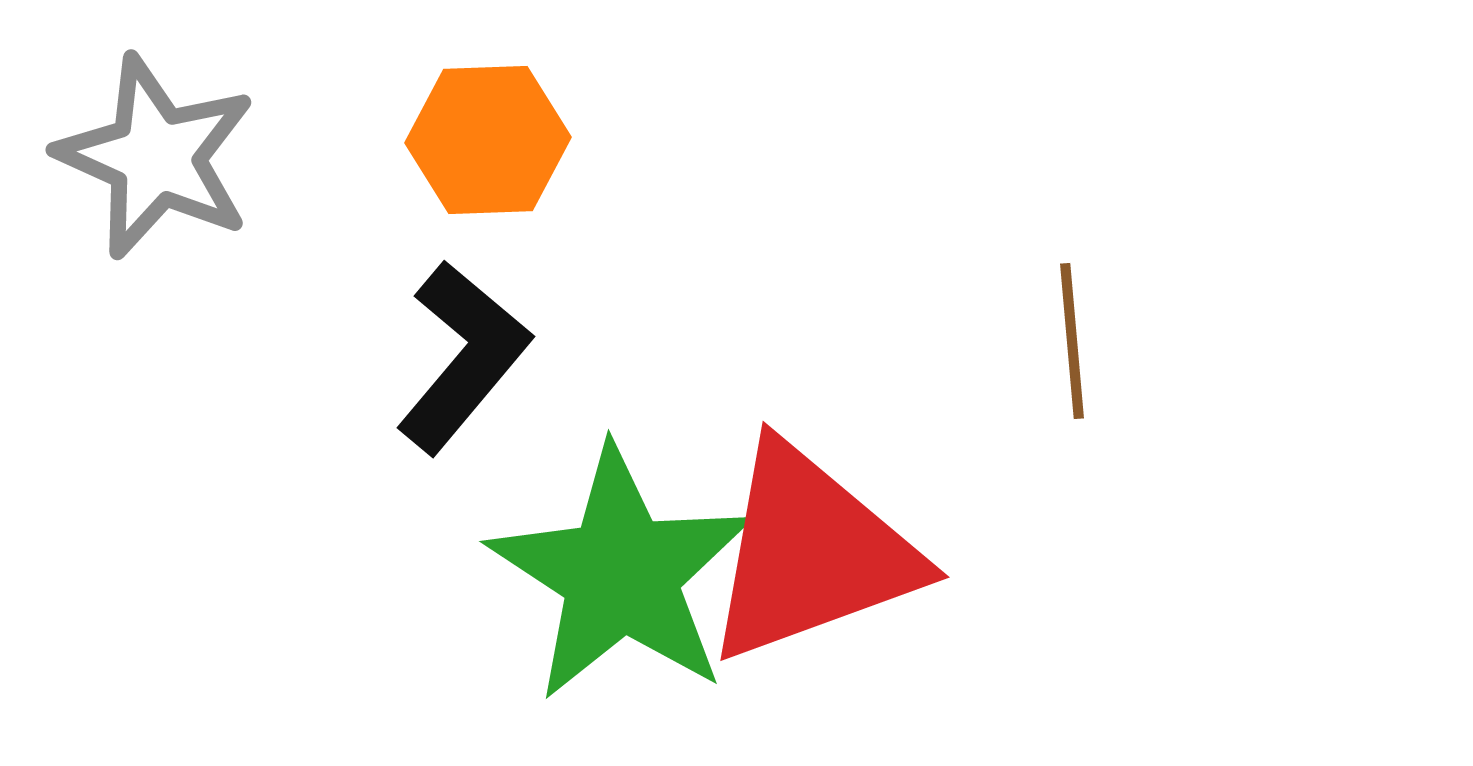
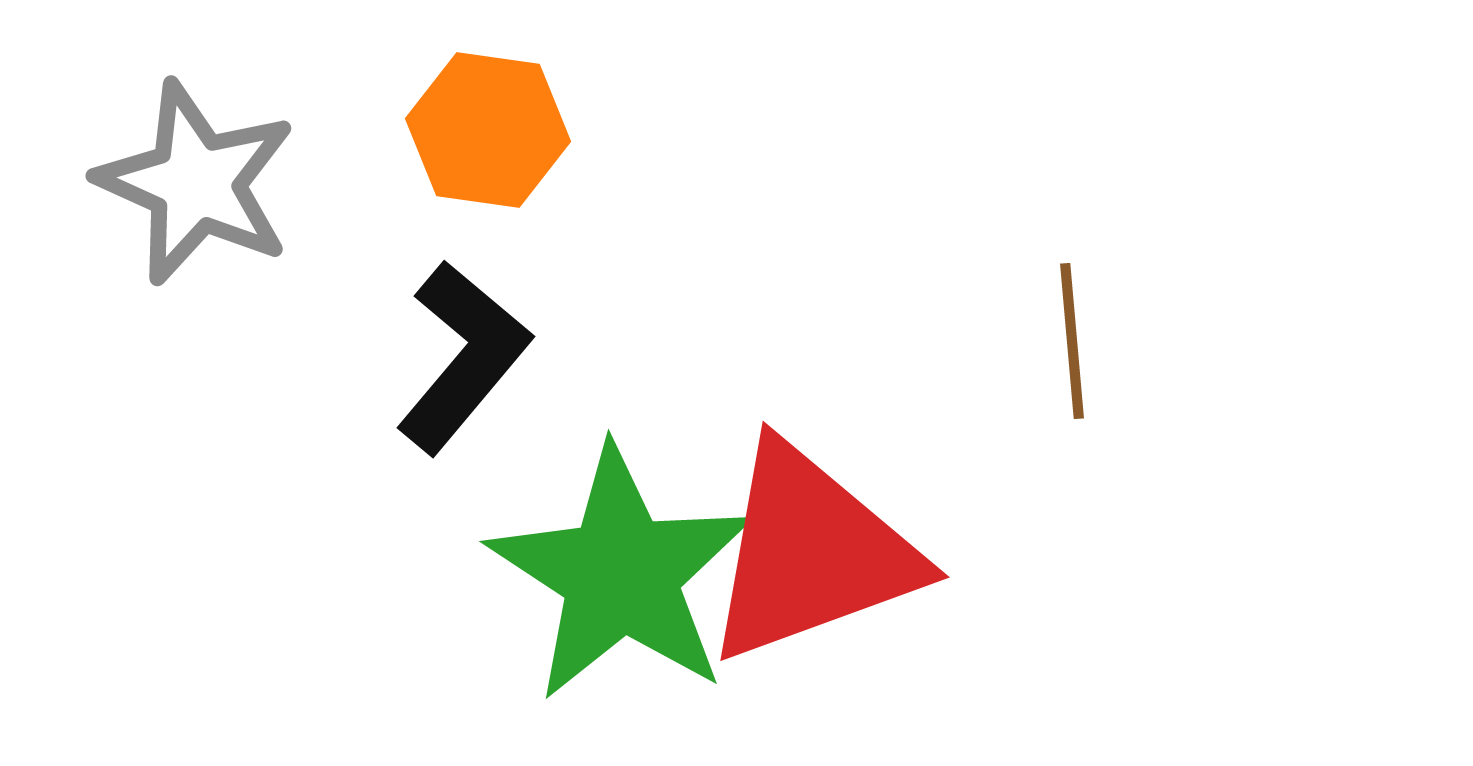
orange hexagon: moved 10 px up; rotated 10 degrees clockwise
gray star: moved 40 px right, 26 px down
